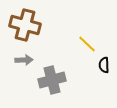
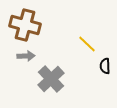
gray arrow: moved 2 px right, 4 px up
black semicircle: moved 1 px right, 1 px down
gray cross: moved 1 px left, 1 px up; rotated 28 degrees counterclockwise
